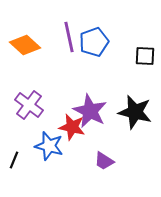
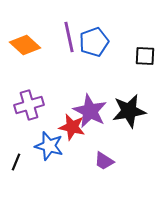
purple cross: rotated 36 degrees clockwise
black star: moved 6 px left, 1 px up; rotated 24 degrees counterclockwise
black line: moved 2 px right, 2 px down
